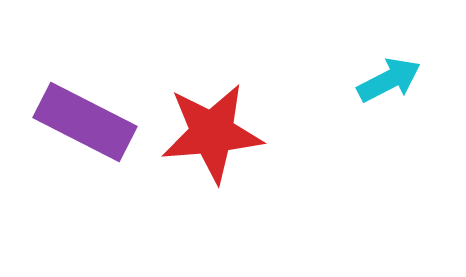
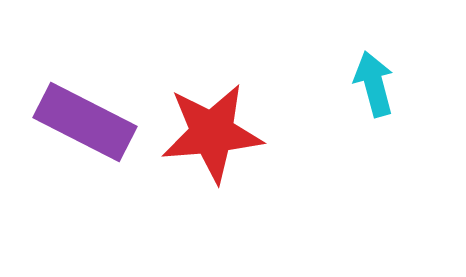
cyan arrow: moved 15 px left, 4 px down; rotated 78 degrees counterclockwise
